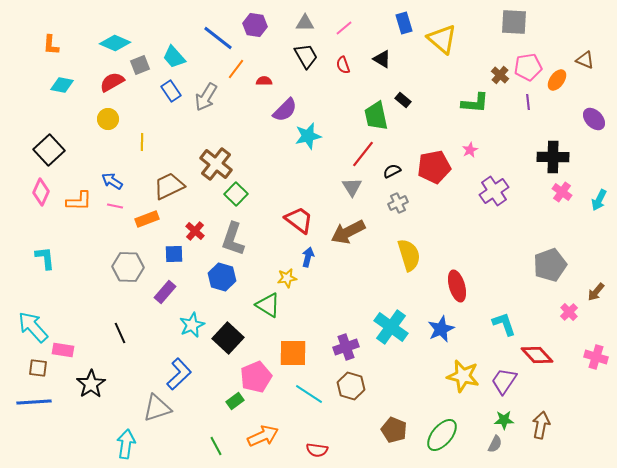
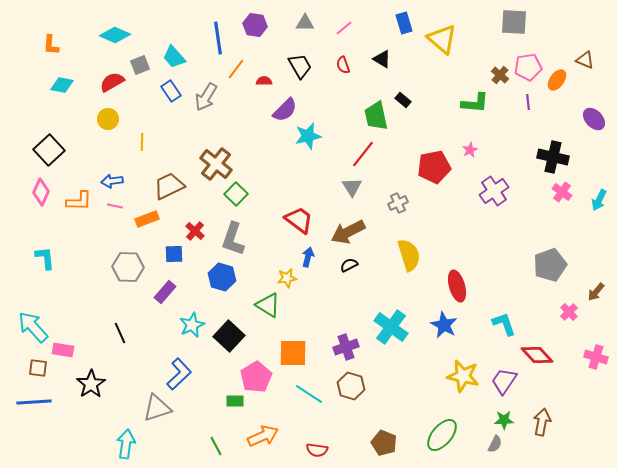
blue line at (218, 38): rotated 44 degrees clockwise
cyan diamond at (115, 43): moved 8 px up
black trapezoid at (306, 56): moved 6 px left, 10 px down
black cross at (553, 157): rotated 12 degrees clockwise
black semicircle at (392, 171): moved 43 px left, 94 px down
blue arrow at (112, 181): rotated 40 degrees counterclockwise
blue star at (441, 329): moved 3 px right, 4 px up; rotated 20 degrees counterclockwise
black square at (228, 338): moved 1 px right, 2 px up
pink pentagon at (256, 377): rotated 8 degrees counterclockwise
green rectangle at (235, 401): rotated 36 degrees clockwise
brown arrow at (541, 425): moved 1 px right, 3 px up
brown pentagon at (394, 430): moved 10 px left, 13 px down
